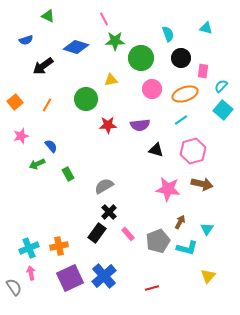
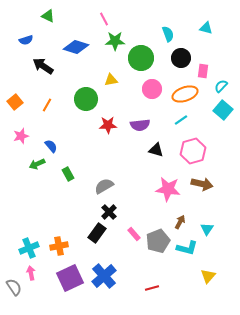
black arrow at (43, 66): rotated 70 degrees clockwise
pink rectangle at (128, 234): moved 6 px right
